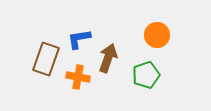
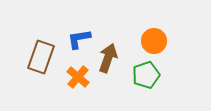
orange circle: moved 3 px left, 6 px down
brown rectangle: moved 5 px left, 2 px up
orange cross: rotated 30 degrees clockwise
